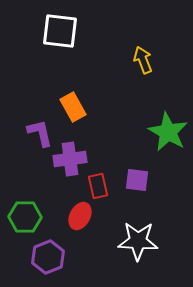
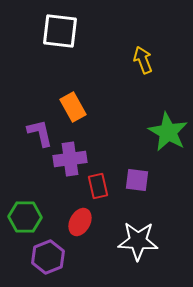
red ellipse: moved 6 px down
